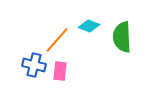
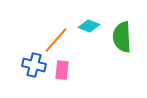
orange line: moved 1 px left
pink rectangle: moved 2 px right, 1 px up
